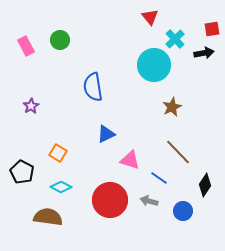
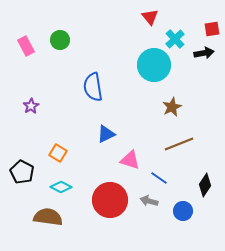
brown line: moved 1 px right, 8 px up; rotated 68 degrees counterclockwise
